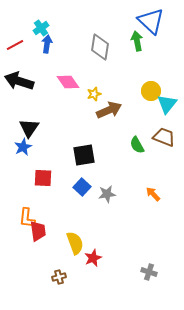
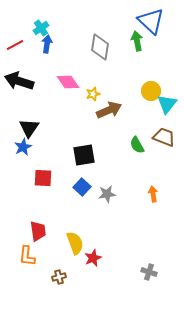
yellow star: moved 1 px left
orange arrow: rotated 35 degrees clockwise
orange L-shape: moved 38 px down
